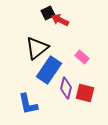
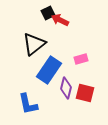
black triangle: moved 3 px left, 4 px up
pink rectangle: moved 1 px left, 2 px down; rotated 56 degrees counterclockwise
